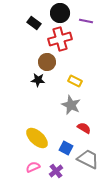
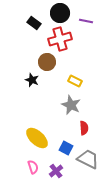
black star: moved 6 px left; rotated 16 degrees clockwise
red semicircle: rotated 56 degrees clockwise
pink semicircle: rotated 96 degrees clockwise
